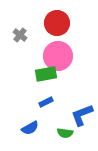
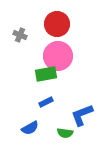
red circle: moved 1 px down
gray cross: rotated 16 degrees counterclockwise
